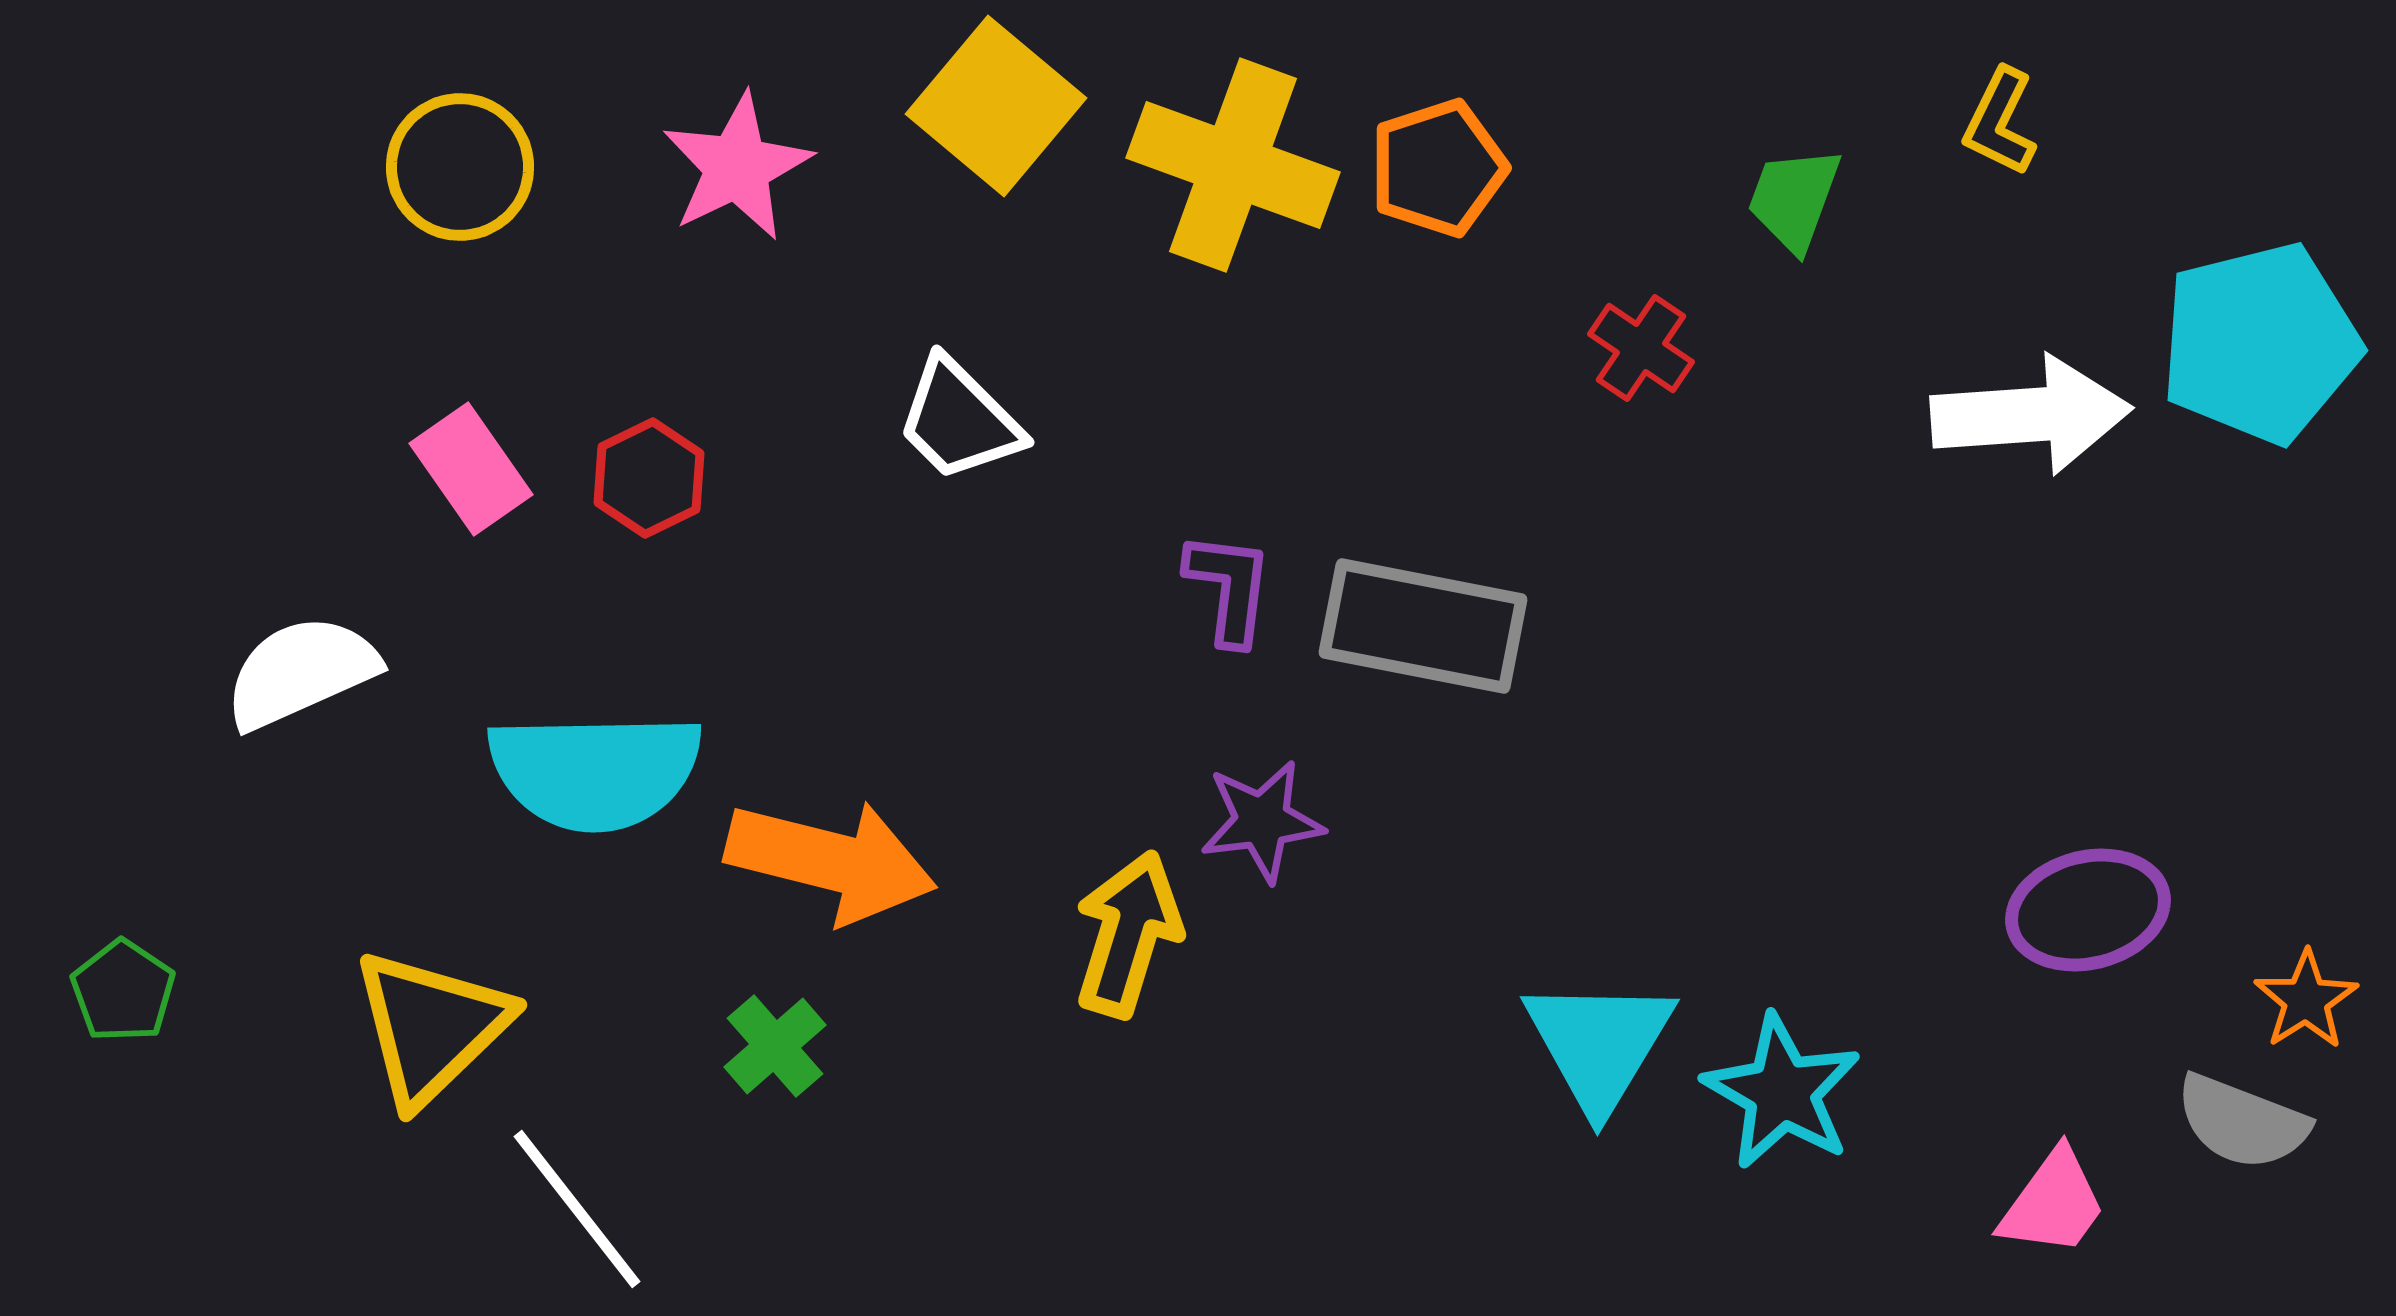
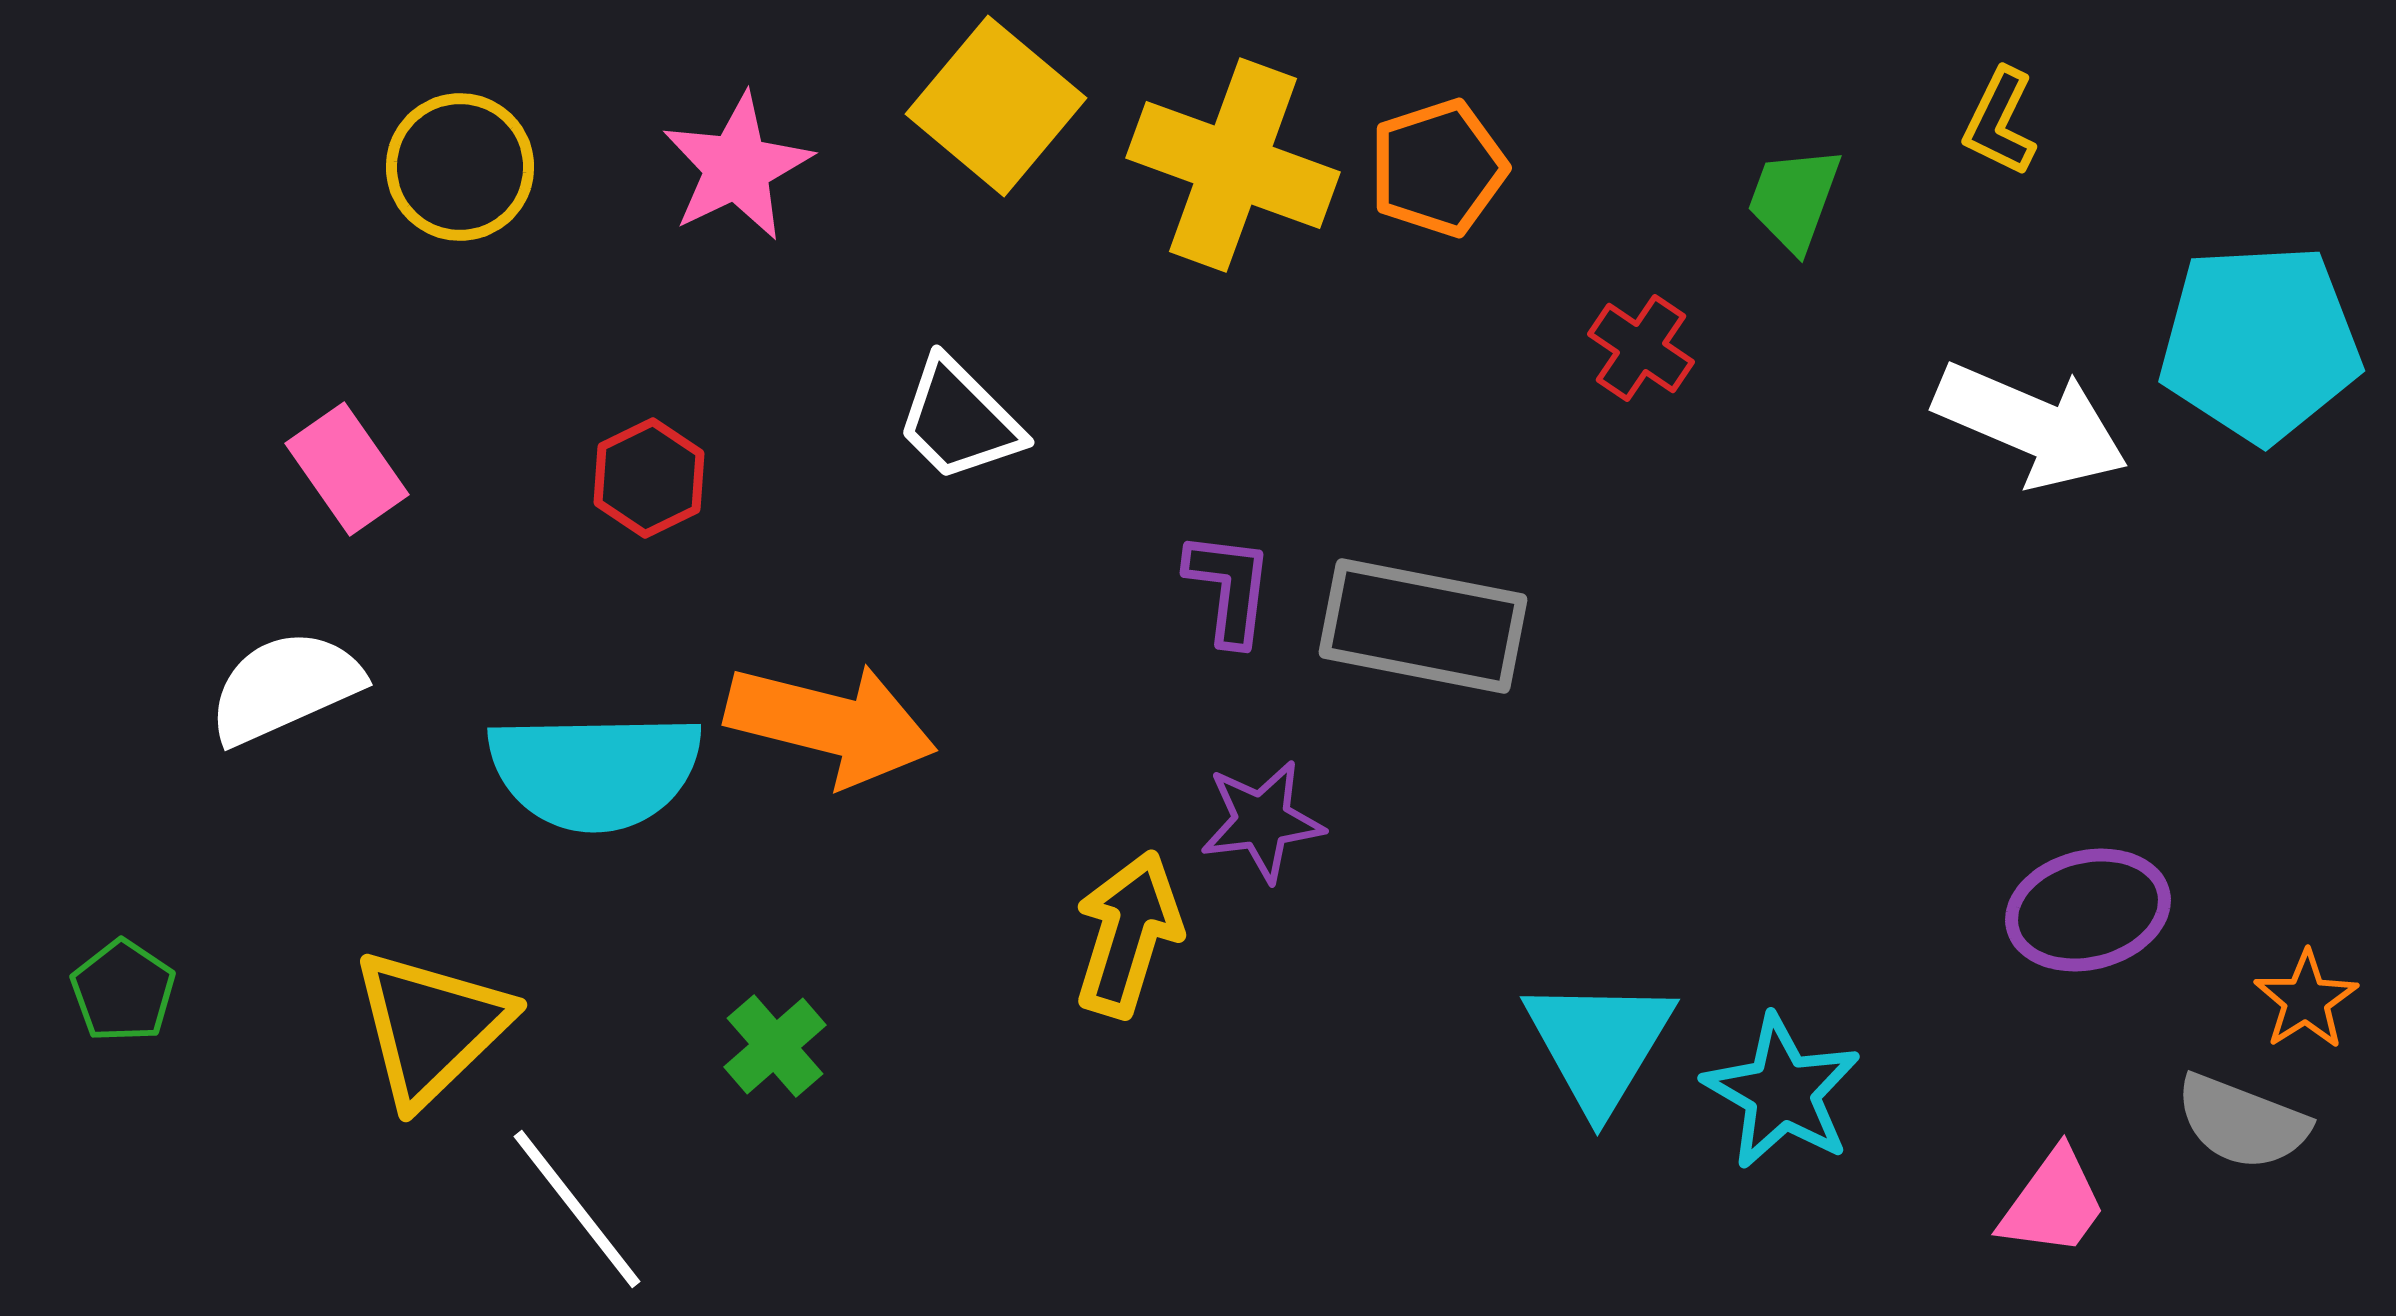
cyan pentagon: rotated 11 degrees clockwise
white arrow: moved 10 px down; rotated 27 degrees clockwise
pink rectangle: moved 124 px left
white semicircle: moved 16 px left, 15 px down
orange arrow: moved 137 px up
